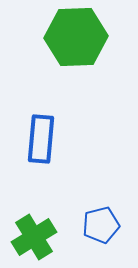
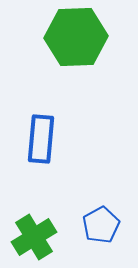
blue pentagon: rotated 15 degrees counterclockwise
